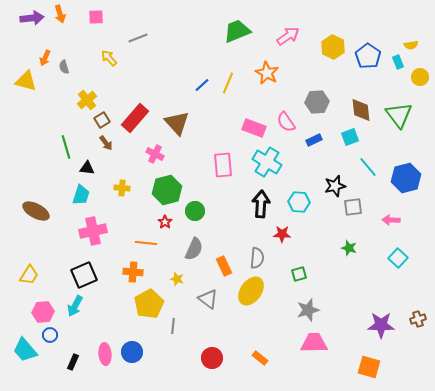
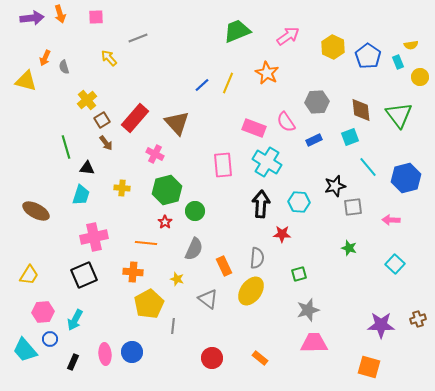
pink cross at (93, 231): moved 1 px right, 6 px down
cyan square at (398, 258): moved 3 px left, 6 px down
cyan arrow at (75, 306): moved 14 px down
blue circle at (50, 335): moved 4 px down
